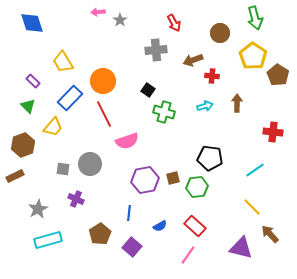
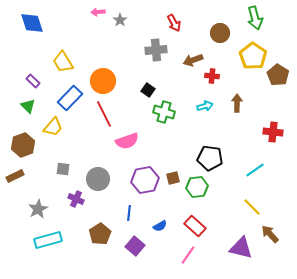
gray circle at (90, 164): moved 8 px right, 15 px down
purple square at (132, 247): moved 3 px right, 1 px up
